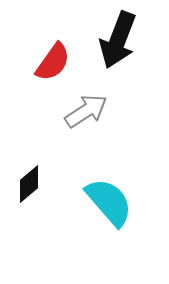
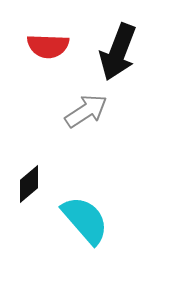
black arrow: moved 12 px down
red semicircle: moved 5 px left, 16 px up; rotated 57 degrees clockwise
cyan semicircle: moved 24 px left, 18 px down
